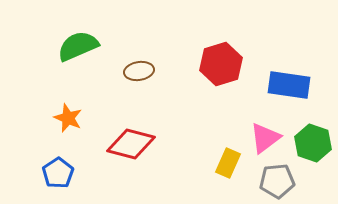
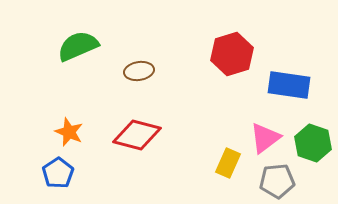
red hexagon: moved 11 px right, 10 px up
orange star: moved 1 px right, 14 px down
red diamond: moved 6 px right, 9 px up
